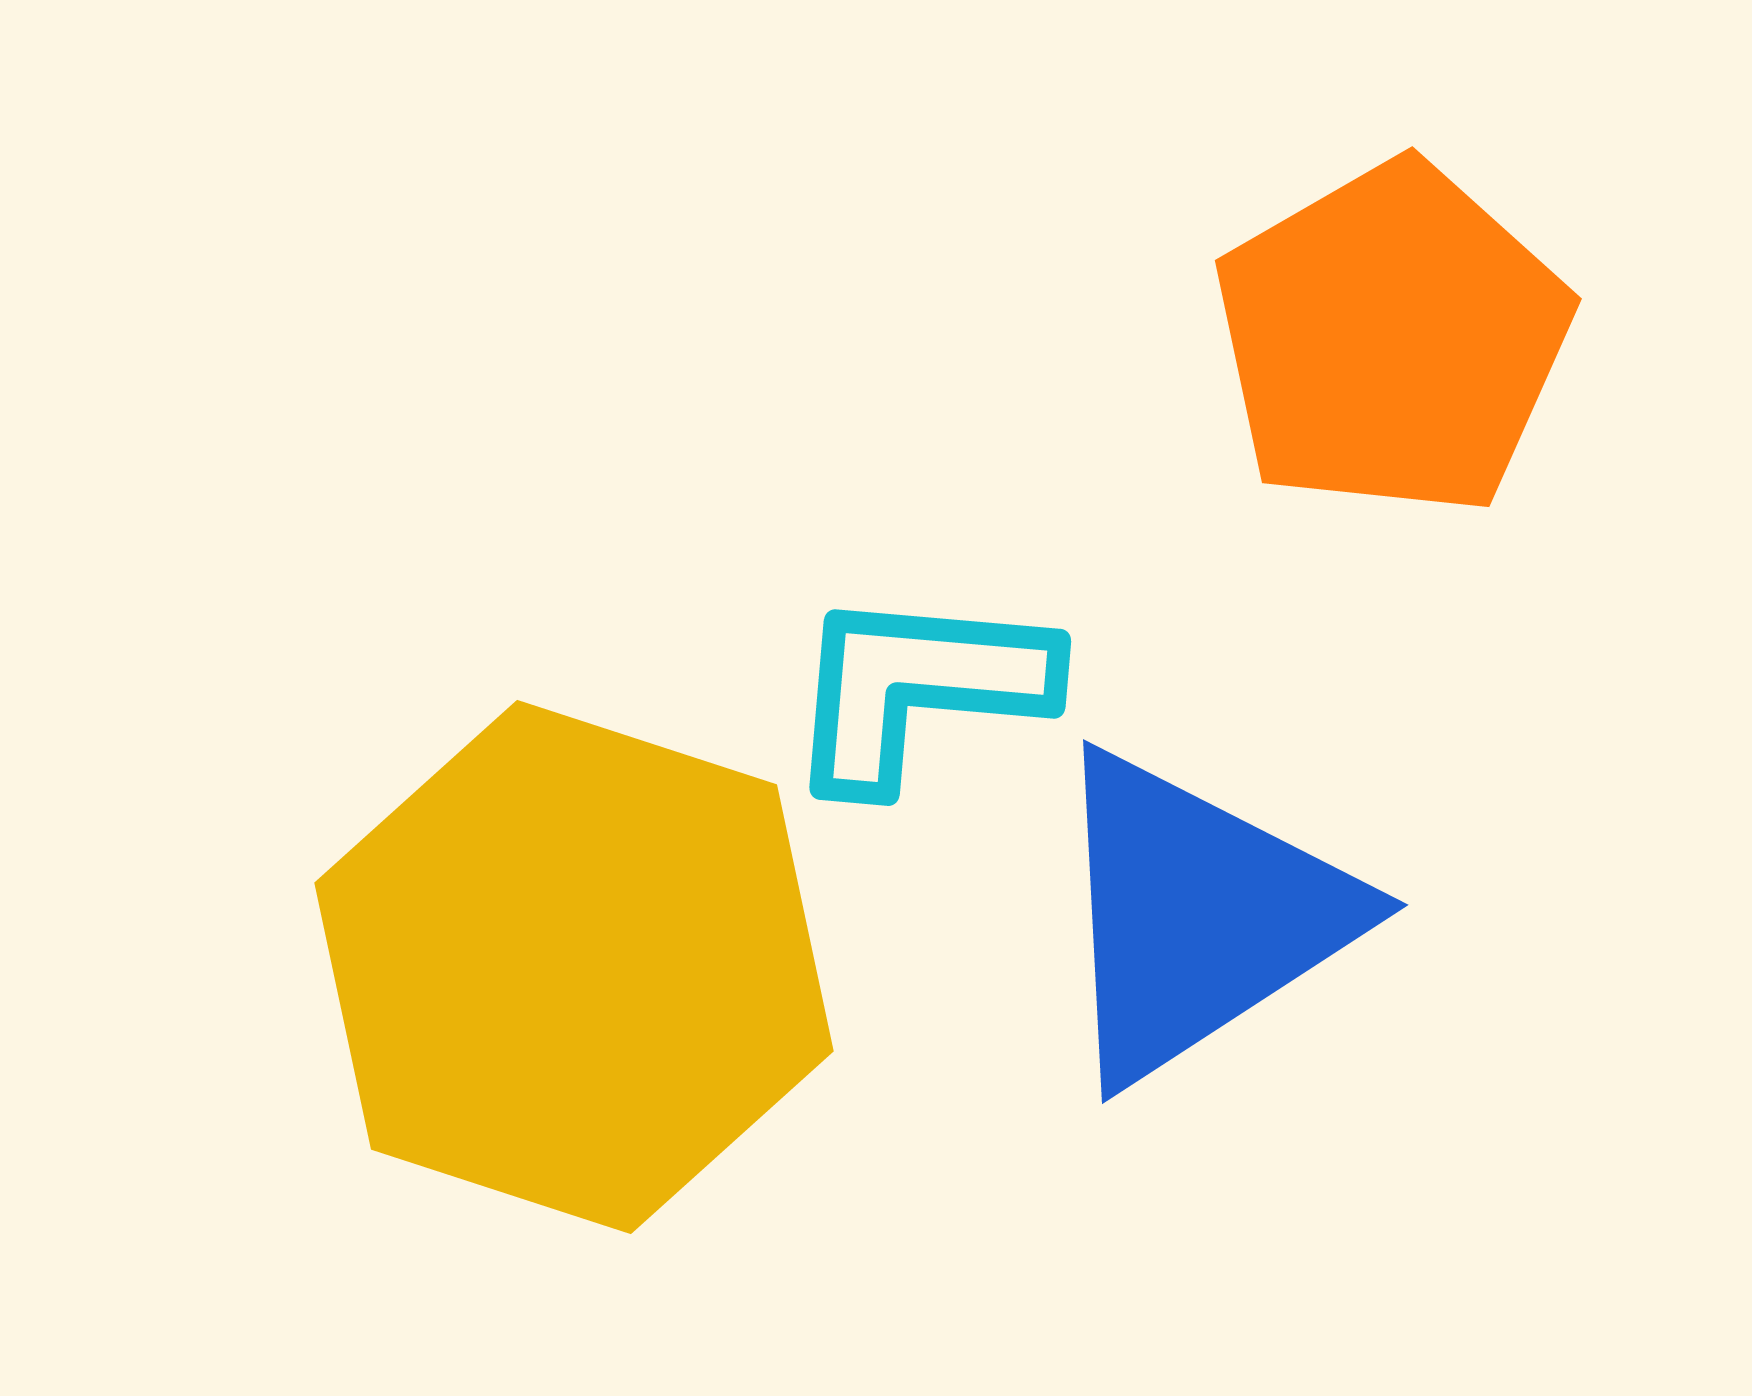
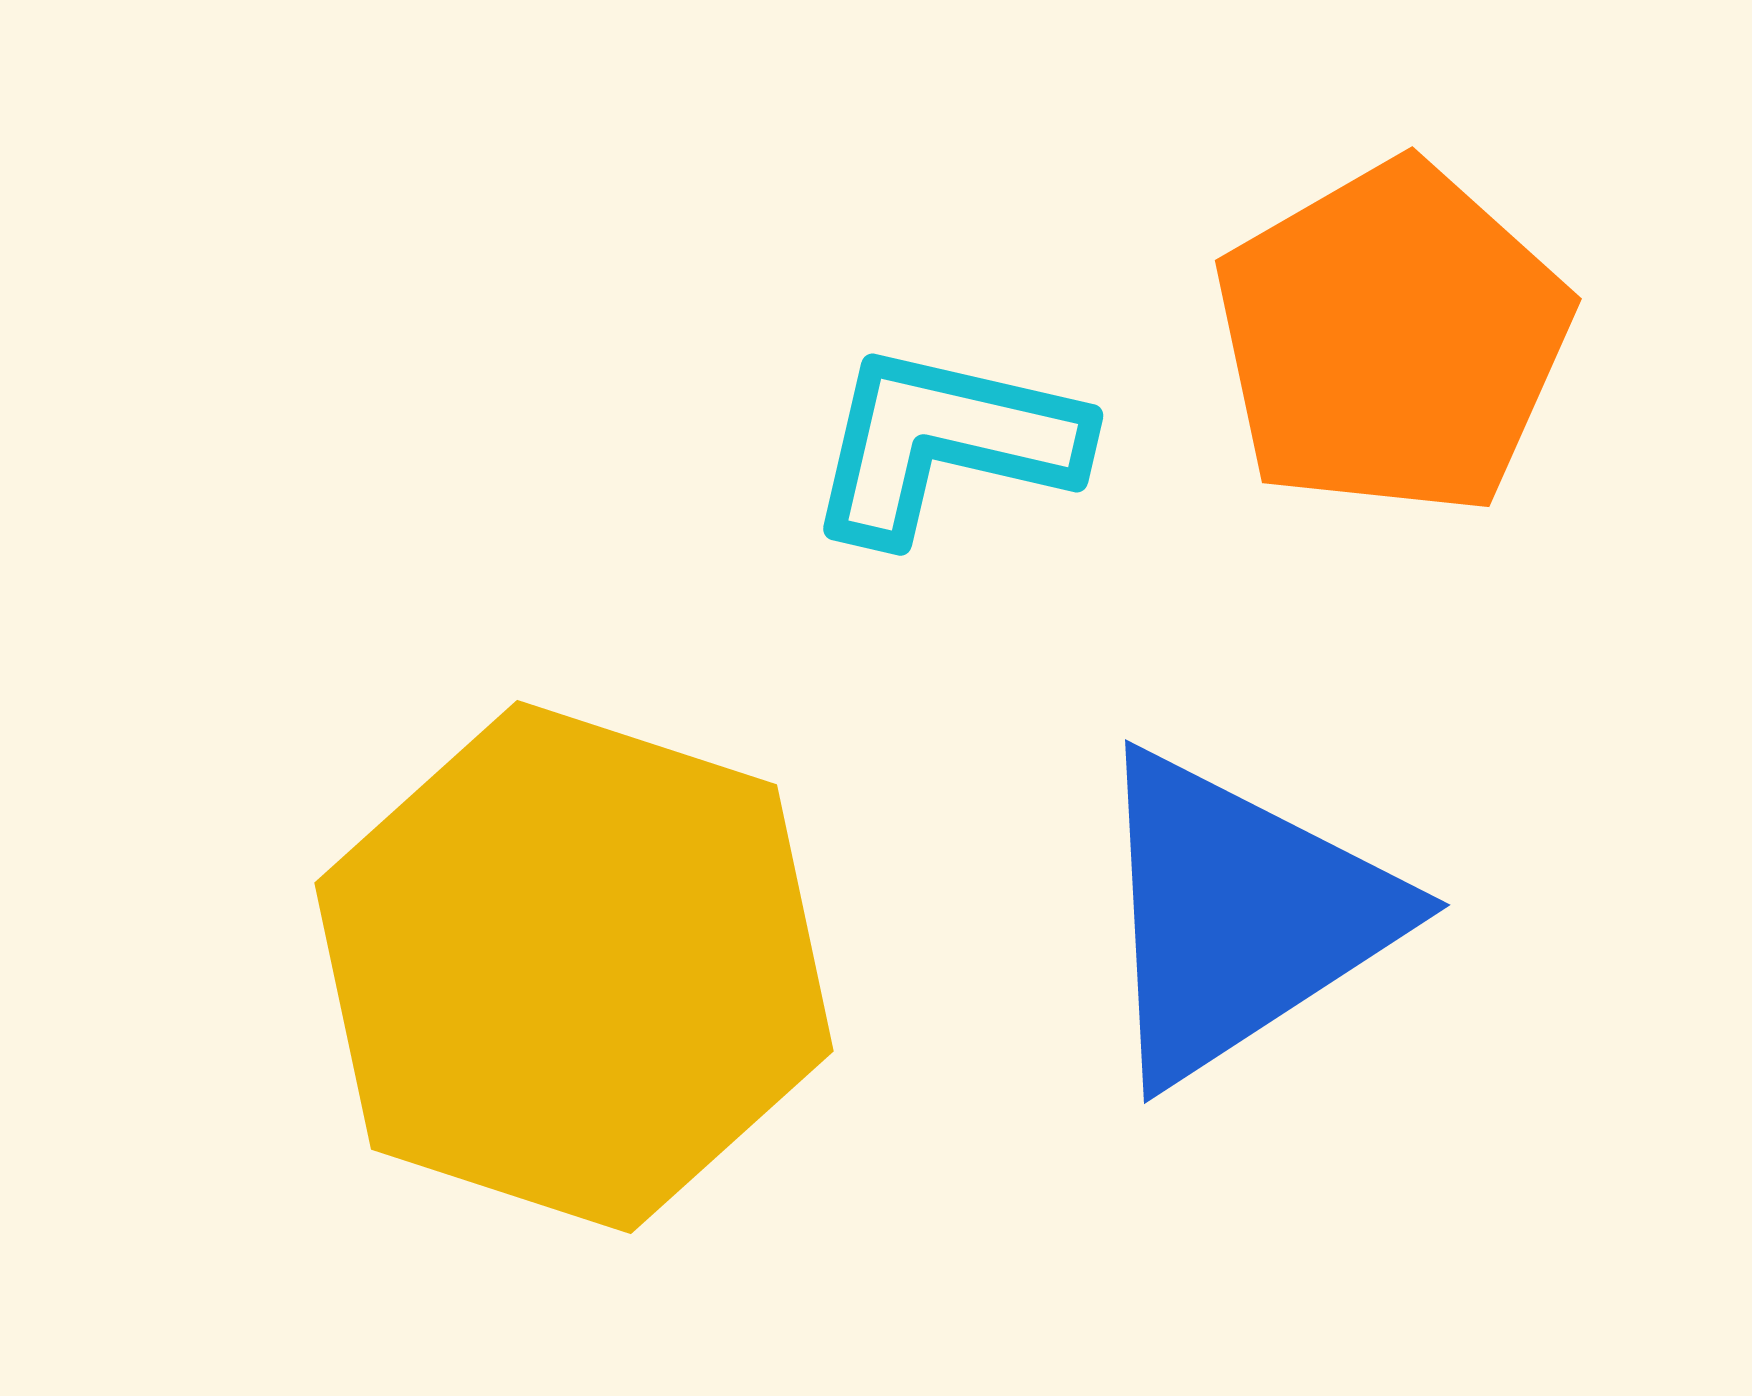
cyan L-shape: moved 27 px right, 245 px up; rotated 8 degrees clockwise
blue triangle: moved 42 px right
